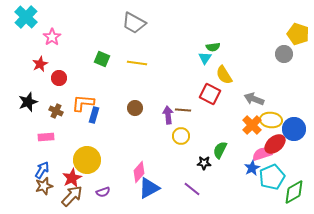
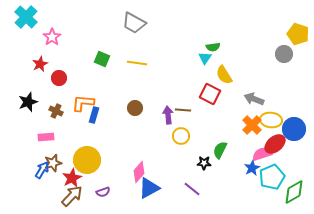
brown star at (44, 186): moved 9 px right, 23 px up
